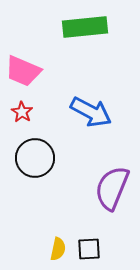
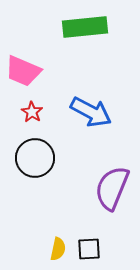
red star: moved 10 px right
